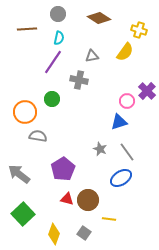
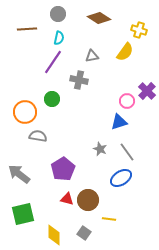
green square: rotated 30 degrees clockwise
yellow diamond: moved 1 px down; rotated 20 degrees counterclockwise
